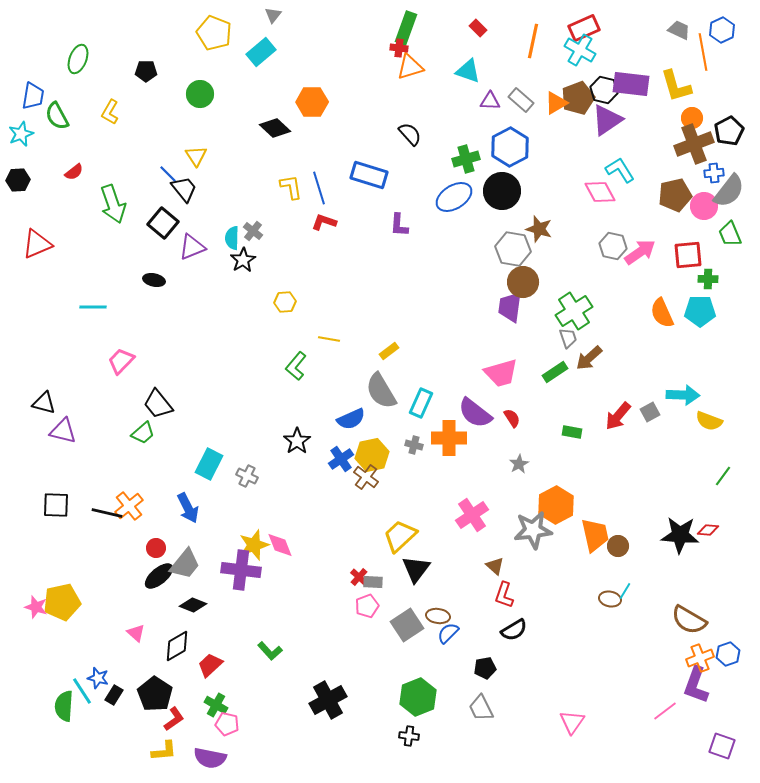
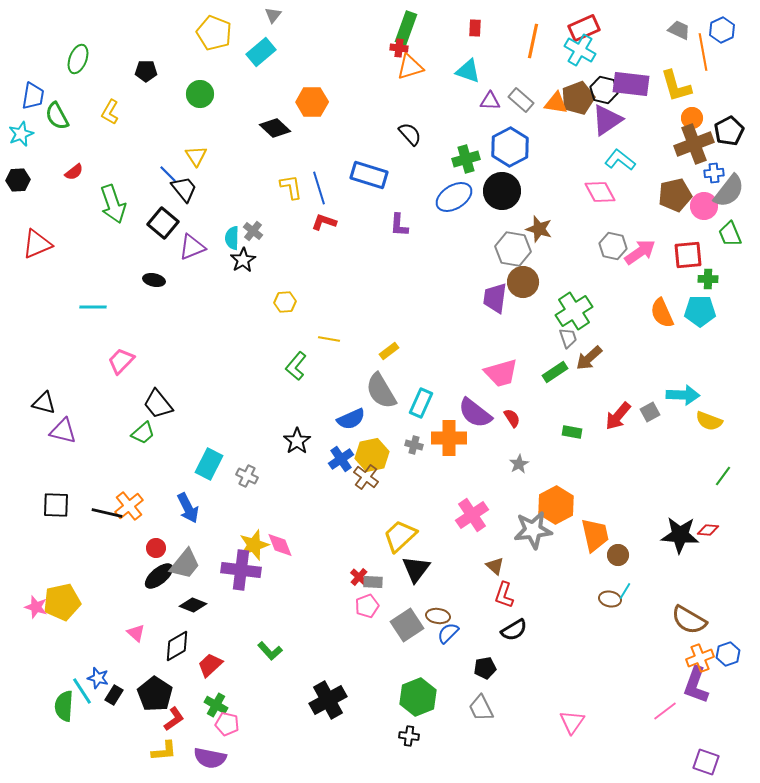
red rectangle at (478, 28): moved 3 px left; rotated 48 degrees clockwise
orange triangle at (556, 103): rotated 40 degrees clockwise
cyan L-shape at (620, 170): moved 10 px up; rotated 20 degrees counterclockwise
purple trapezoid at (510, 307): moved 15 px left, 9 px up
brown circle at (618, 546): moved 9 px down
purple square at (722, 746): moved 16 px left, 16 px down
